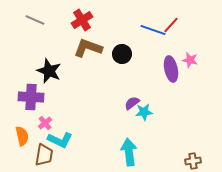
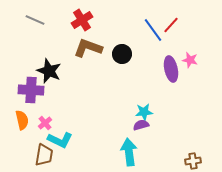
blue line: rotated 35 degrees clockwise
purple cross: moved 7 px up
purple semicircle: moved 9 px right, 22 px down; rotated 21 degrees clockwise
orange semicircle: moved 16 px up
